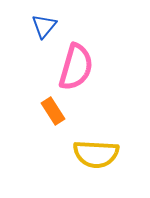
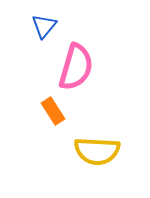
yellow semicircle: moved 1 px right, 3 px up
